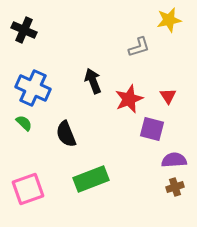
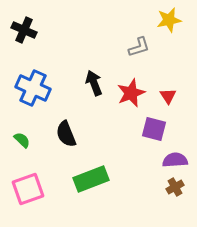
black arrow: moved 1 px right, 2 px down
red star: moved 2 px right, 6 px up
green semicircle: moved 2 px left, 17 px down
purple square: moved 2 px right
purple semicircle: moved 1 px right
brown cross: rotated 12 degrees counterclockwise
